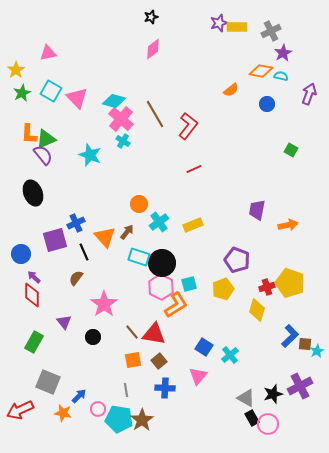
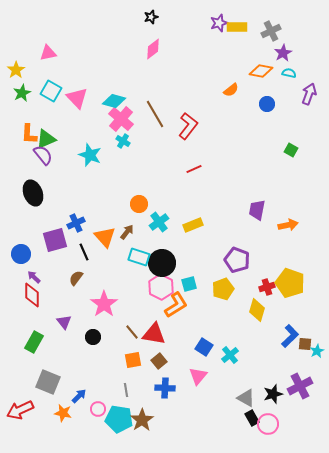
cyan semicircle at (281, 76): moved 8 px right, 3 px up
